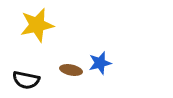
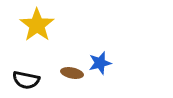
yellow star: rotated 24 degrees counterclockwise
brown ellipse: moved 1 px right, 3 px down
